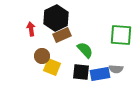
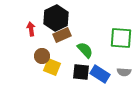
green square: moved 3 px down
gray semicircle: moved 8 px right, 3 px down
blue rectangle: rotated 42 degrees clockwise
